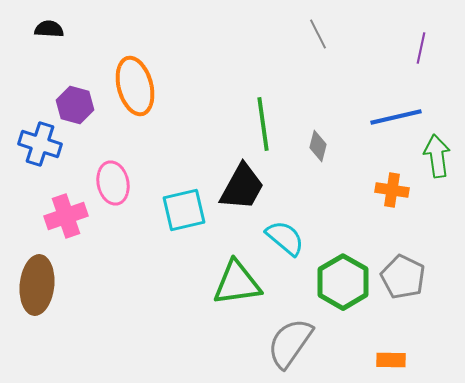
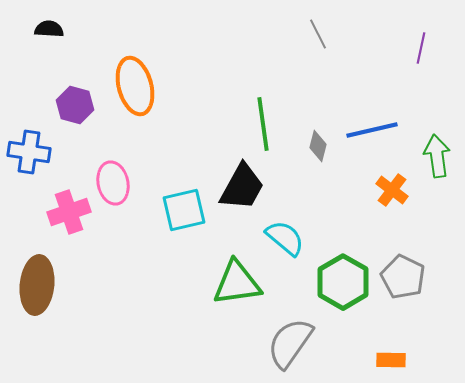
blue line: moved 24 px left, 13 px down
blue cross: moved 11 px left, 8 px down; rotated 9 degrees counterclockwise
orange cross: rotated 28 degrees clockwise
pink cross: moved 3 px right, 4 px up
